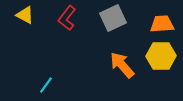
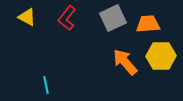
yellow triangle: moved 2 px right, 2 px down
orange trapezoid: moved 14 px left
orange arrow: moved 3 px right, 3 px up
cyan line: rotated 48 degrees counterclockwise
